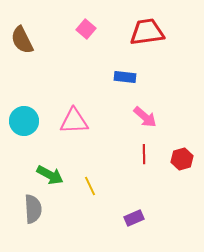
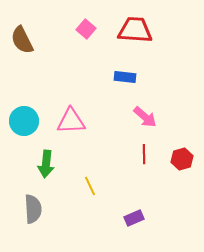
red trapezoid: moved 12 px left, 2 px up; rotated 12 degrees clockwise
pink triangle: moved 3 px left
green arrow: moved 4 px left, 11 px up; rotated 68 degrees clockwise
